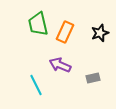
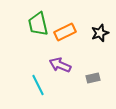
orange rectangle: rotated 40 degrees clockwise
cyan line: moved 2 px right
